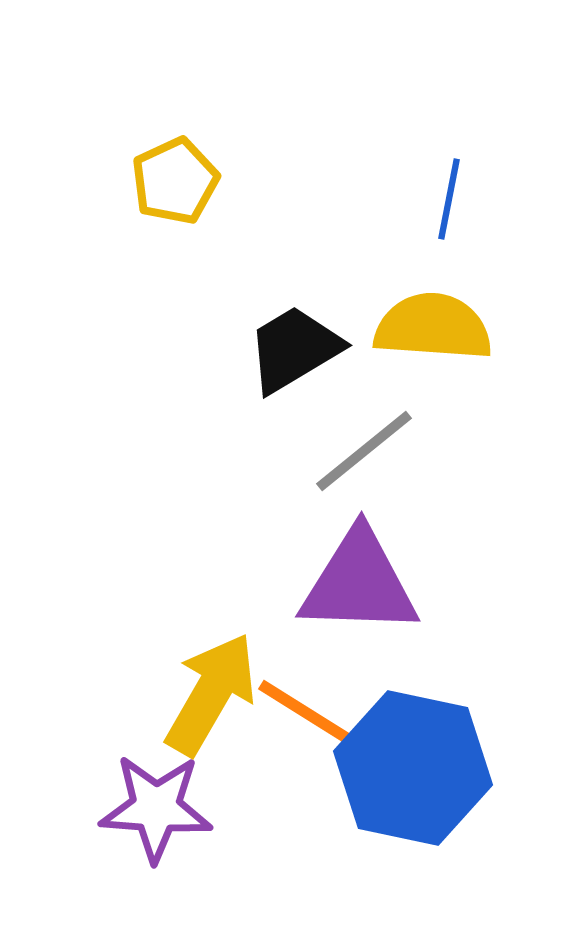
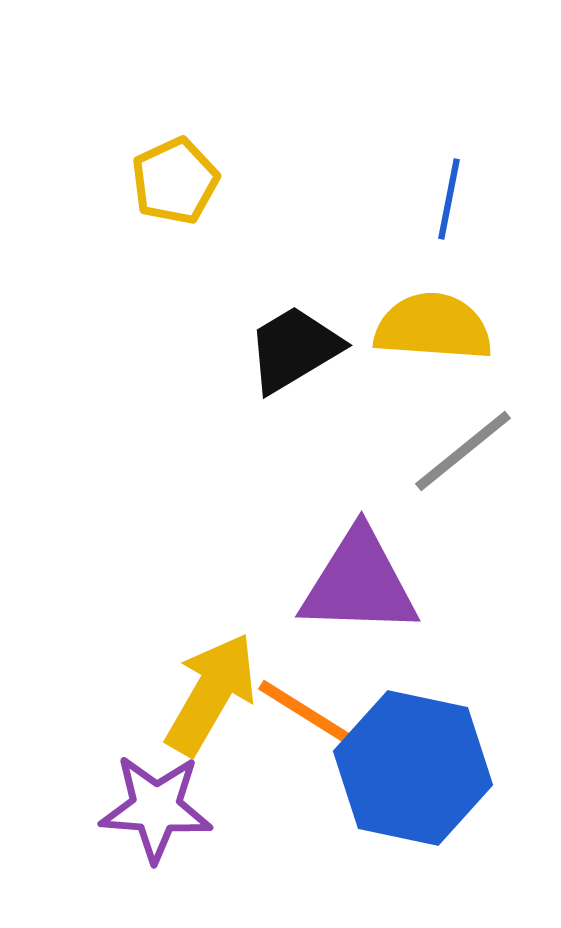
gray line: moved 99 px right
